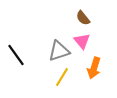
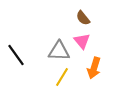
gray triangle: rotated 20 degrees clockwise
